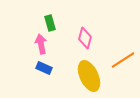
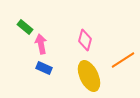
green rectangle: moved 25 px left, 4 px down; rotated 35 degrees counterclockwise
pink diamond: moved 2 px down
